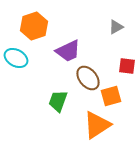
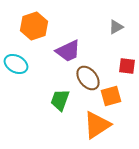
cyan ellipse: moved 6 px down
green trapezoid: moved 2 px right, 1 px up
